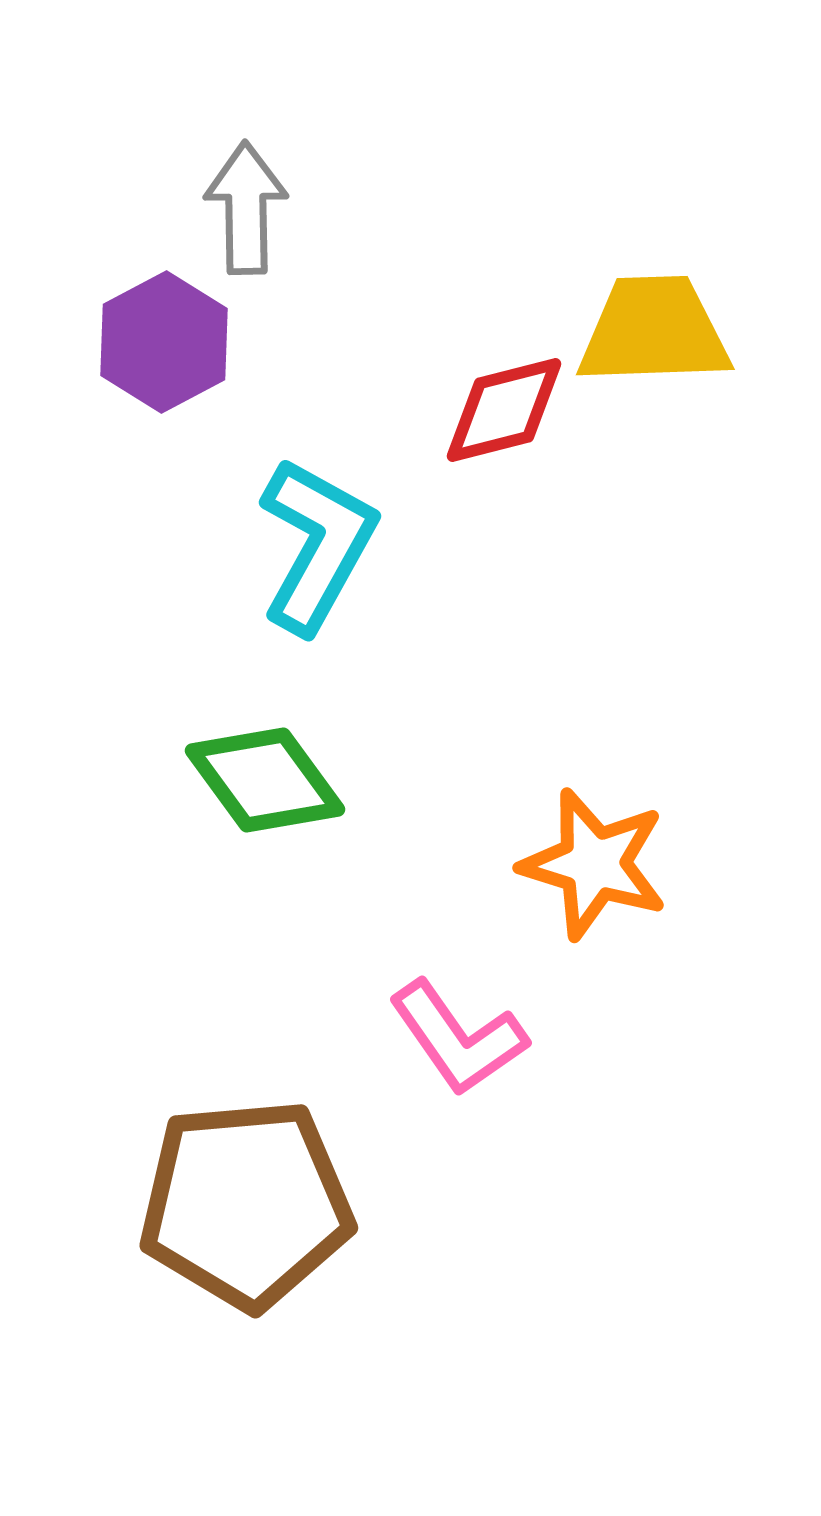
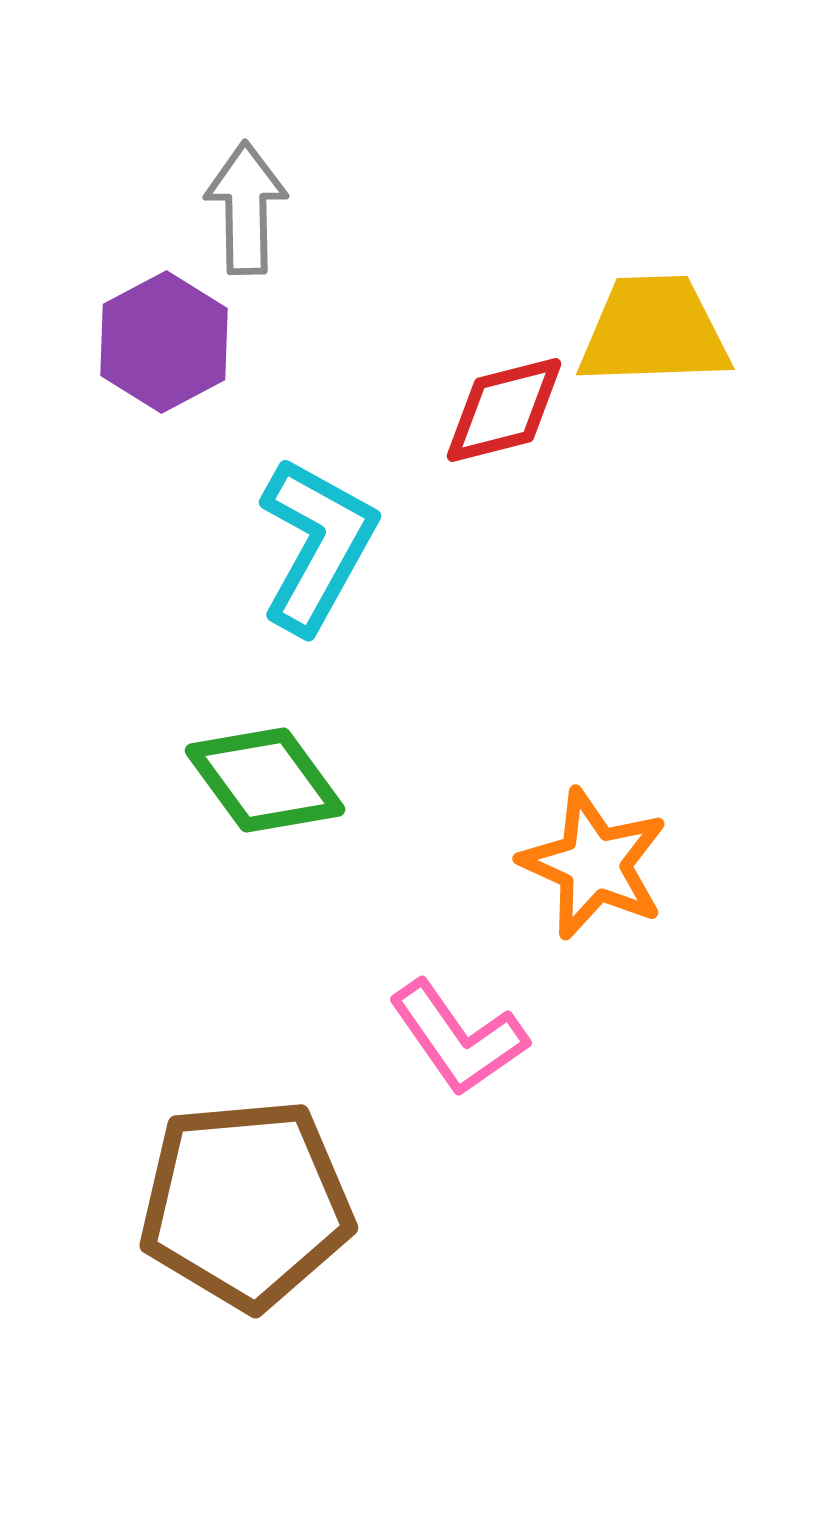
orange star: rotated 7 degrees clockwise
